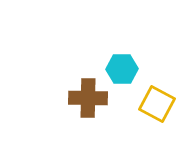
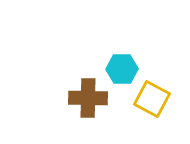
yellow square: moved 5 px left, 5 px up
